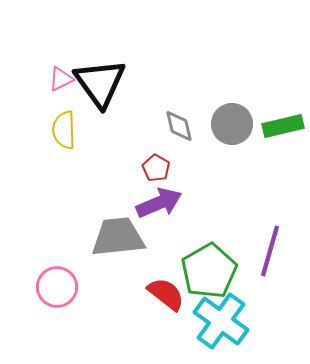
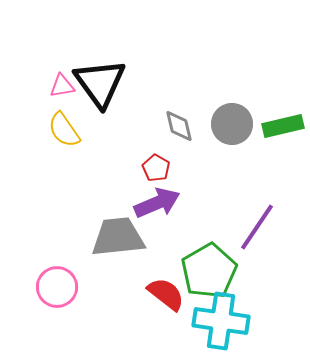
pink triangle: moved 1 px right, 7 px down; rotated 16 degrees clockwise
yellow semicircle: rotated 33 degrees counterclockwise
purple arrow: moved 2 px left
purple line: moved 13 px left, 24 px up; rotated 18 degrees clockwise
cyan cross: rotated 28 degrees counterclockwise
